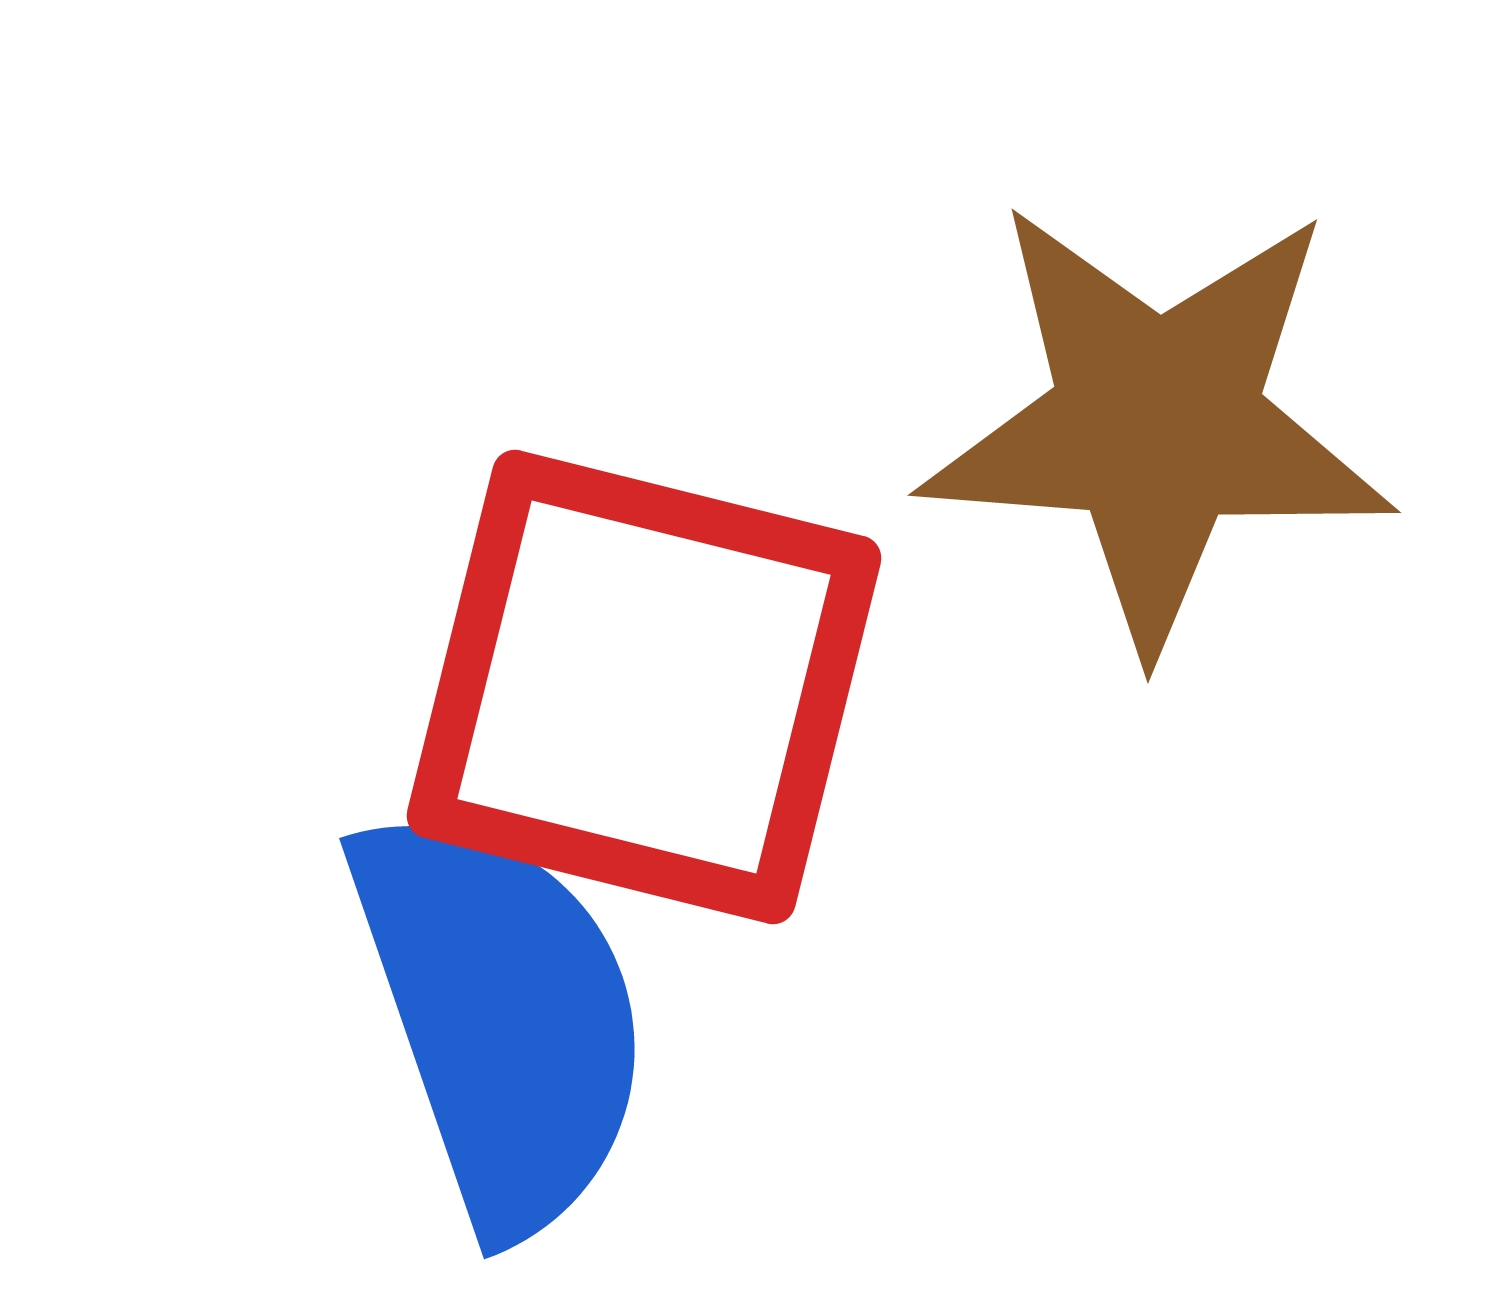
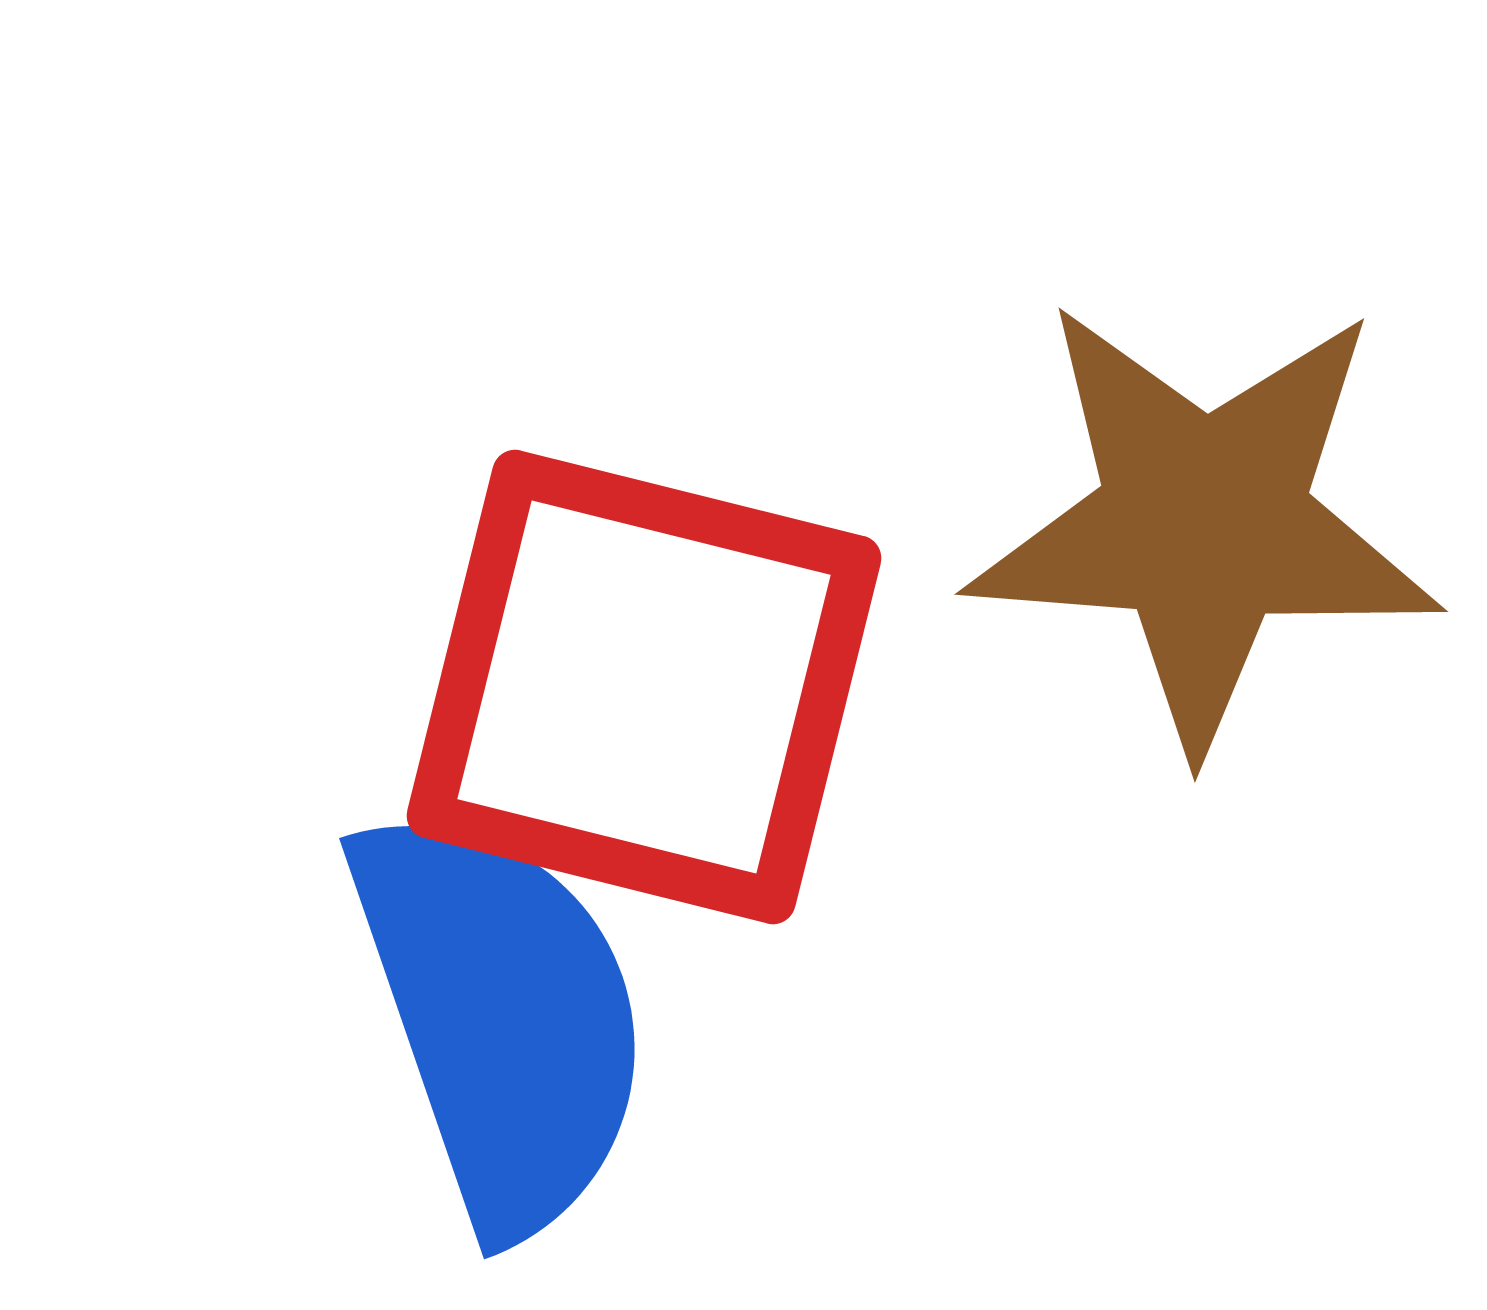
brown star: moved 47 px right, 99 px down
